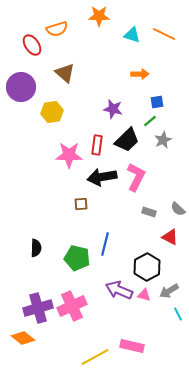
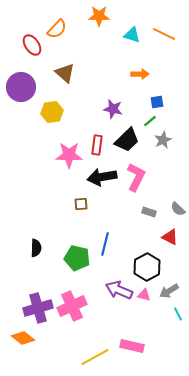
orange semicircle: rotated 30 degrees counterclockwise
